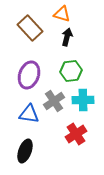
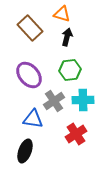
green hexagon: moved 1 px left, 1 px up
purple ellipse: rotated 60 degrees counterclockwise
blue triangle: moved 4 px right, 5 px down
